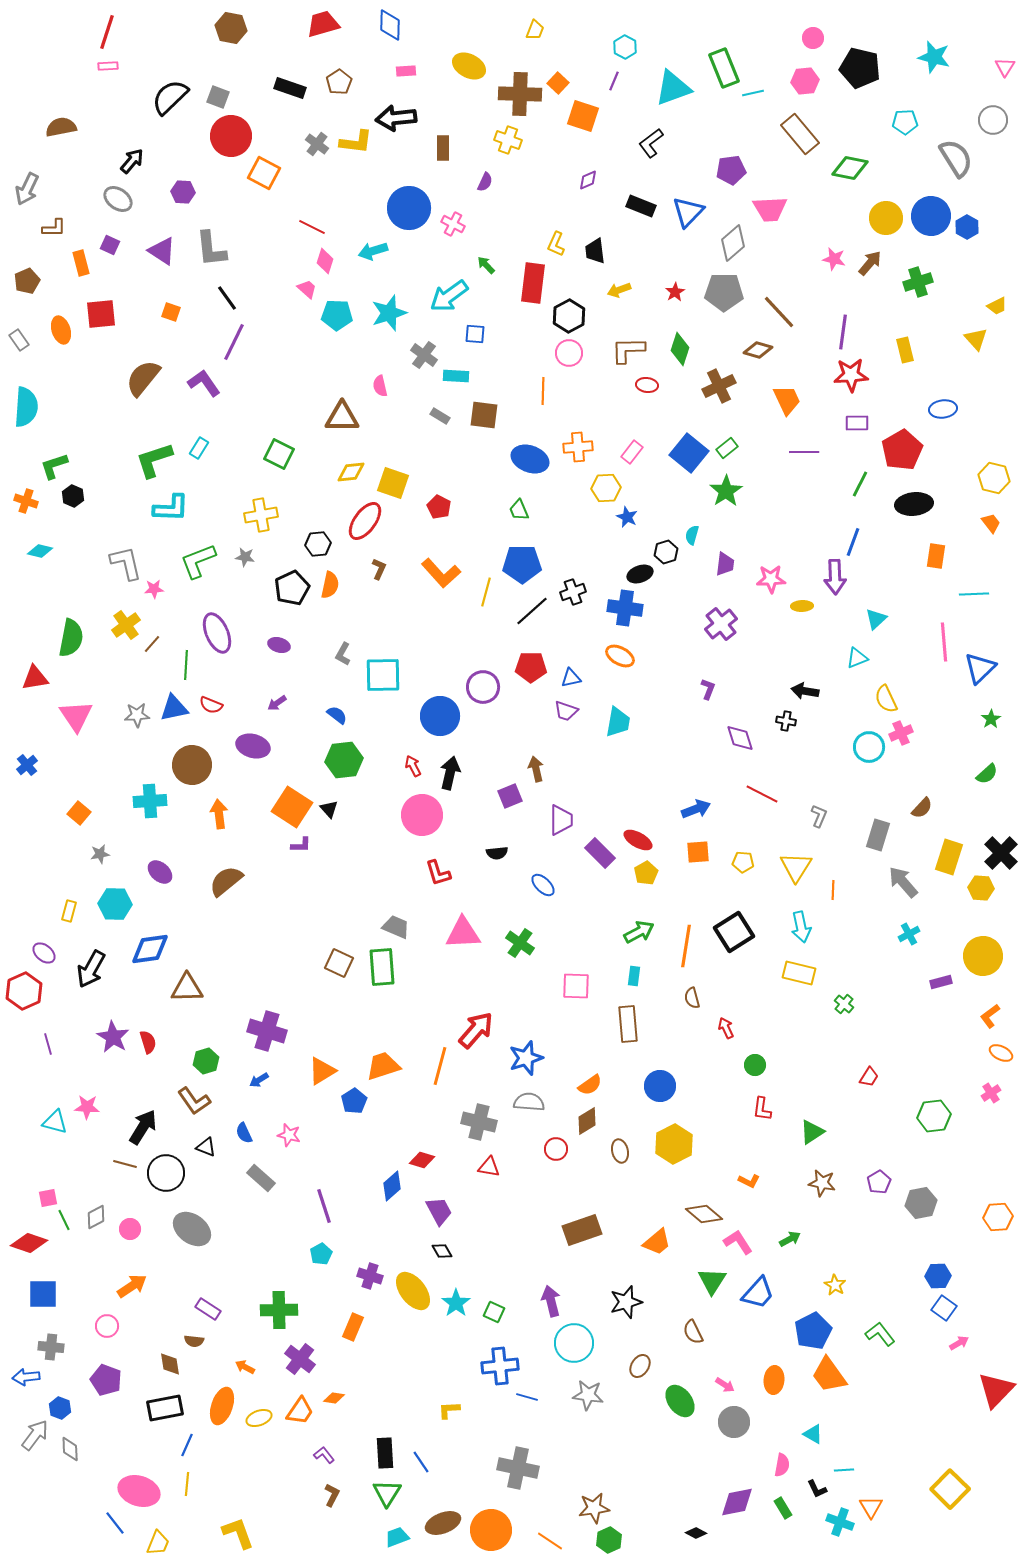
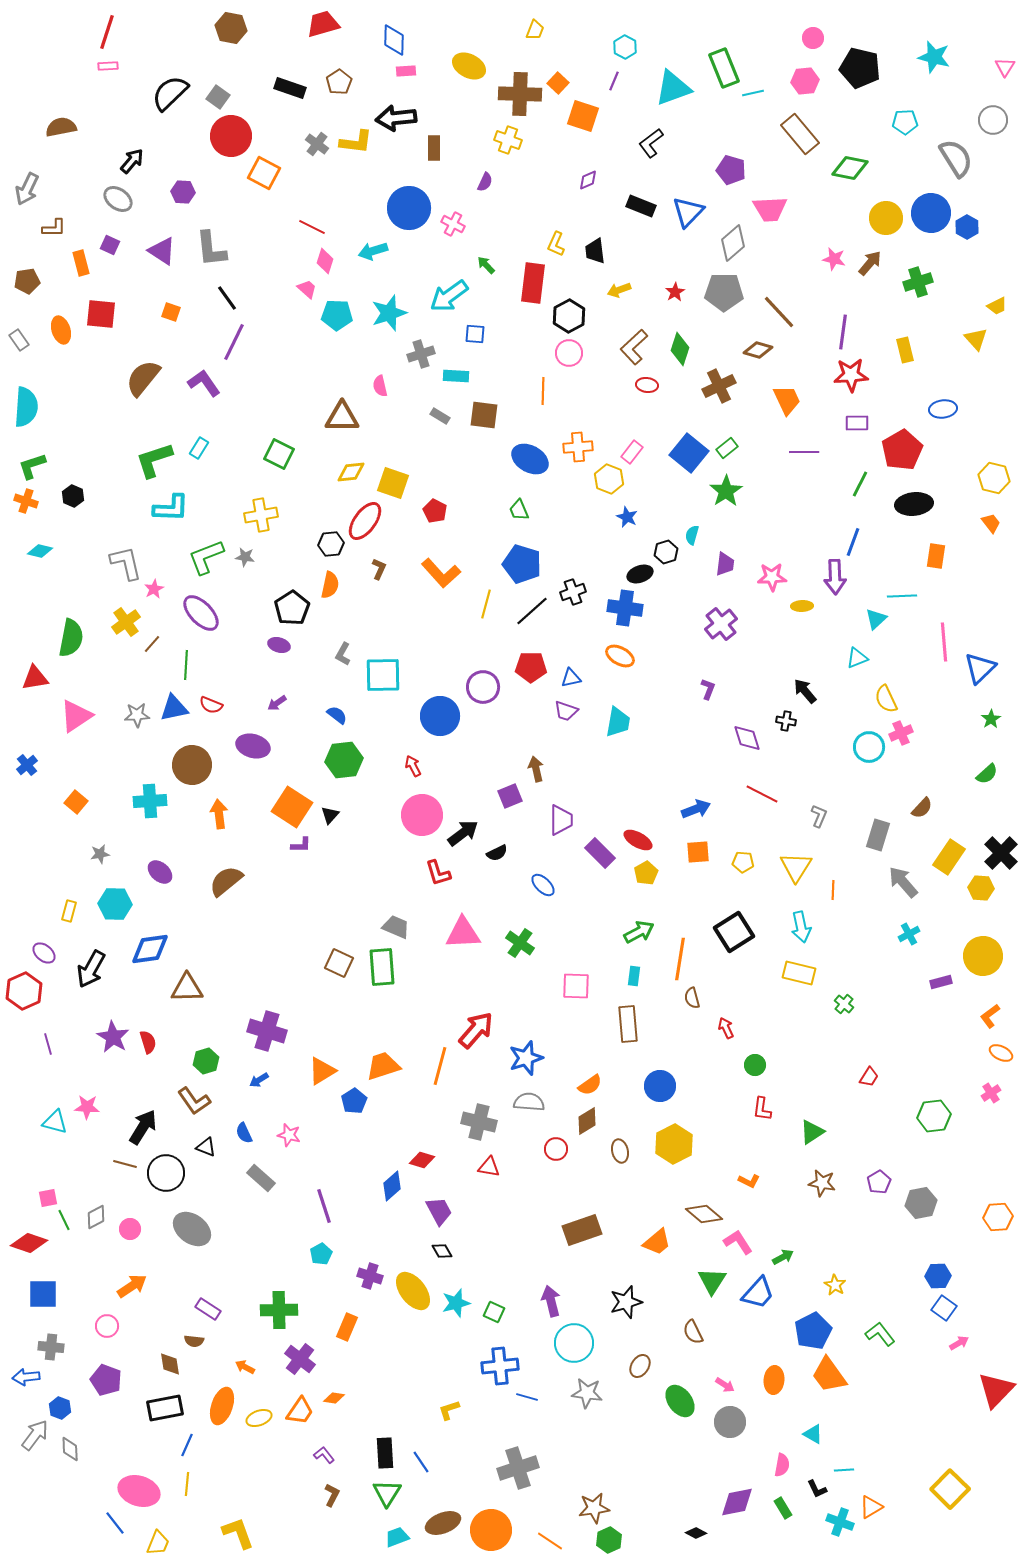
blue diamond at (390, 25): moved 4 px right, 15 px down
black semicircle at (170, 97): moved 4 px up
gray square at (218, 97): rotated 15 degrees clockwise
brown rectangle at (443, 148): moved 9 px left
purple pentagon at (731, 170): rotated 24 degrees clockwise
blue circle at (931, 216): moved 3 px up
brown pentagon at (27, 281): rotated 15 degrees clockwise
red square at (101, 314): rotated 12 degrees clockwise
brown L-shape at (628, 350): moved 6 px right, 3 px up; rotated 42 degrees counterclockwise
gray cross at (424, 355): moved 3 px left, 1 px up; rotated 36 degrees clockwise
blue ellipse at (530, 459): rotated 9 degrees clockwise
green L-shape at (54, 466): moved 22 px left
yellow hexagon at (606, 488): moved 3 px right, 9 px up; rotated 24 degrees clockwise
red pentagon at (439, 507): moved 4 px left, 4 px down
black hexagon at (318, 544): moved 13 px right
green L-shape at (198, 561): moved 8 px right, 4 px up
blue pentagon at (522, 564): rotated 18 degrees clockwise
pink star at (771, 579): moved 1 px right, 2 px up
black pentagon at (292, 588): moved 20 px down; rotated 8 degrees counterclockwise
pink star at (154, 589): rotated 24 degrees counterclockwise
yellow line at (486, 592): moved 12 px down
cyan line at (974, 594): moved 72 px left, 2 px down
yellow cross at (126, 625): moved 3 px up
purple ellipse at (217, 633): moved 16 px left, 20 px up; rotated 21 degrees counterclockwise
black arrow at (805, 691): rotated 40 degrees clockwise
pink triangle at (76, 716): rotated 30 degrees clockwise
purple diamond at (740, 738): moved 7 px right
black arrow at (450, 773): moved 13 px right, 60 px down; rotated 40 degrees clockwise
black triangle at (329, 809): moved 1 px right, 6 px down; rotated 24 degrees clockwise
orange square at (79, 813): moved 3 px left, 11 px up
black semicircle at (497, 853): rotated 20 degrees counterclockwise
yellow rectangle at (949, 857): rotated 16 degrees clockwise
orange line at (686, 946): moved 6 px left, 13 px down
green arrow at (790, 1239): moved 7 px left, 18 px down
cyan star at (456, 1303): rotated 20 degrees clockwise
orange rectangle at (353, 1327): moved 6 px left
gray star at (588, 1395): moved 1 px left, 2 px up
yellow L-shape at (449, 1410): rotated 15 degrees counterclockwise
gray circle at (734, 1422): moved 4 px left
gray cross at (518, 1468): rotated 30 degrees counterclockwise
orange triangle at (871, 1507): rotated 30 degrees clockwise
